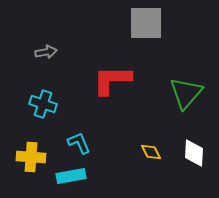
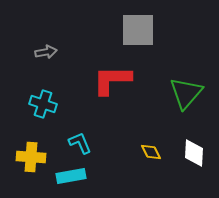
gray square: moved 8 px left, 7 px down
cyan L-shape: moved 1 px right
